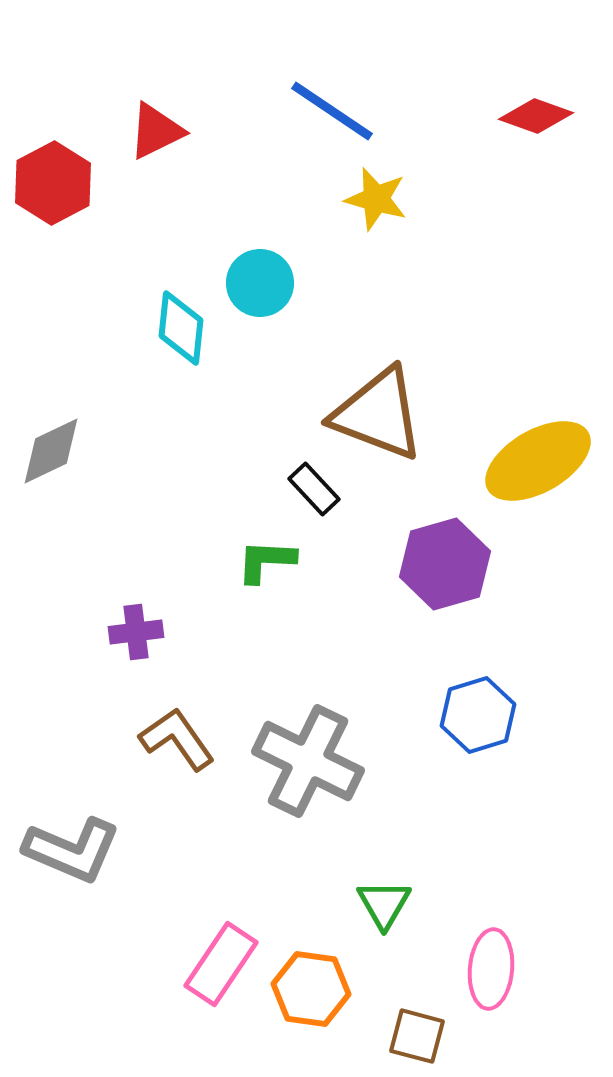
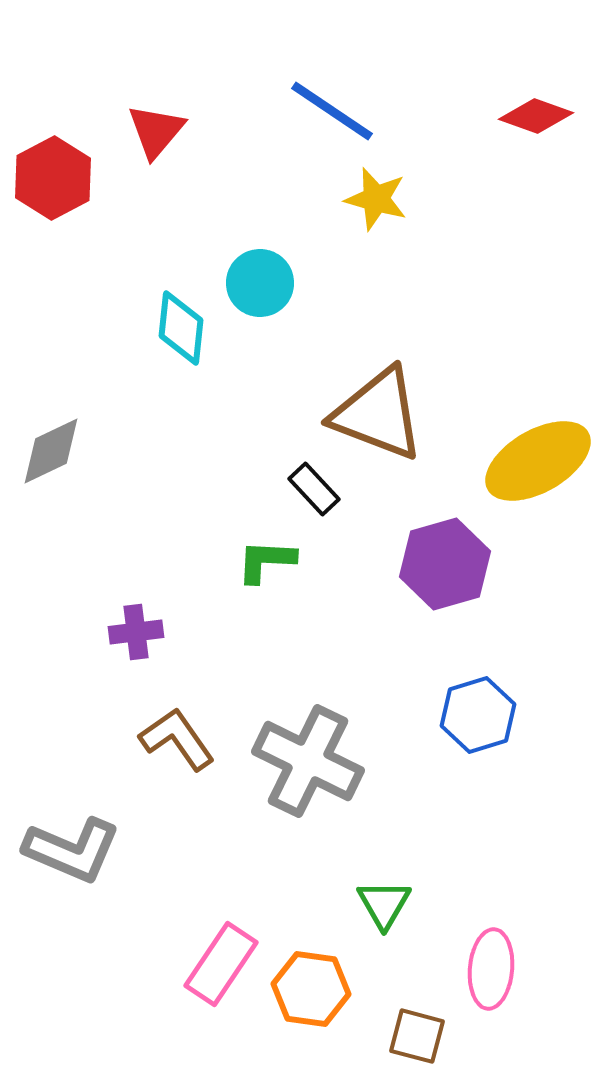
red triangle: rotated 24 degrees counterclockwise
red hexagon: moved 5 px up
